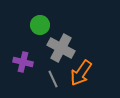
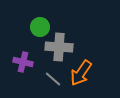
green circle: moved 2 px down
gray cross: moved 2 px left, 1 px up; rotated 24 degrees counterclockwise
gray line: rotated 24 degrees counterclockwise
